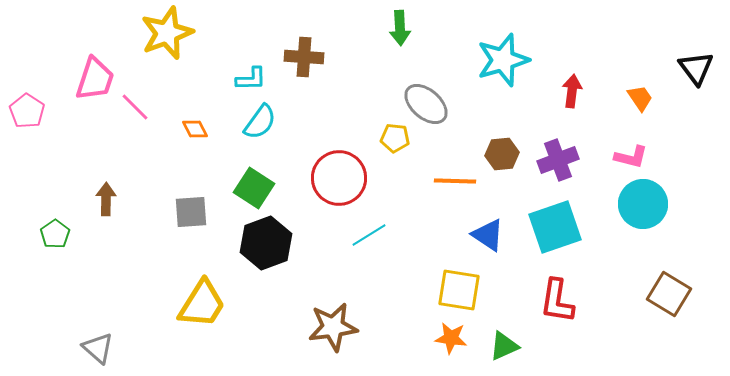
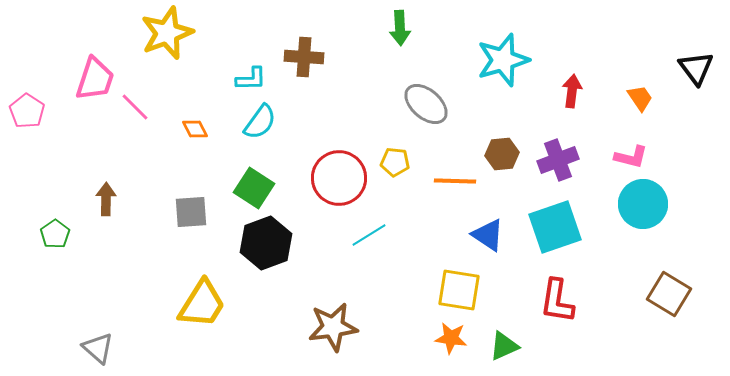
yellow pentagon: moved 24 px down
